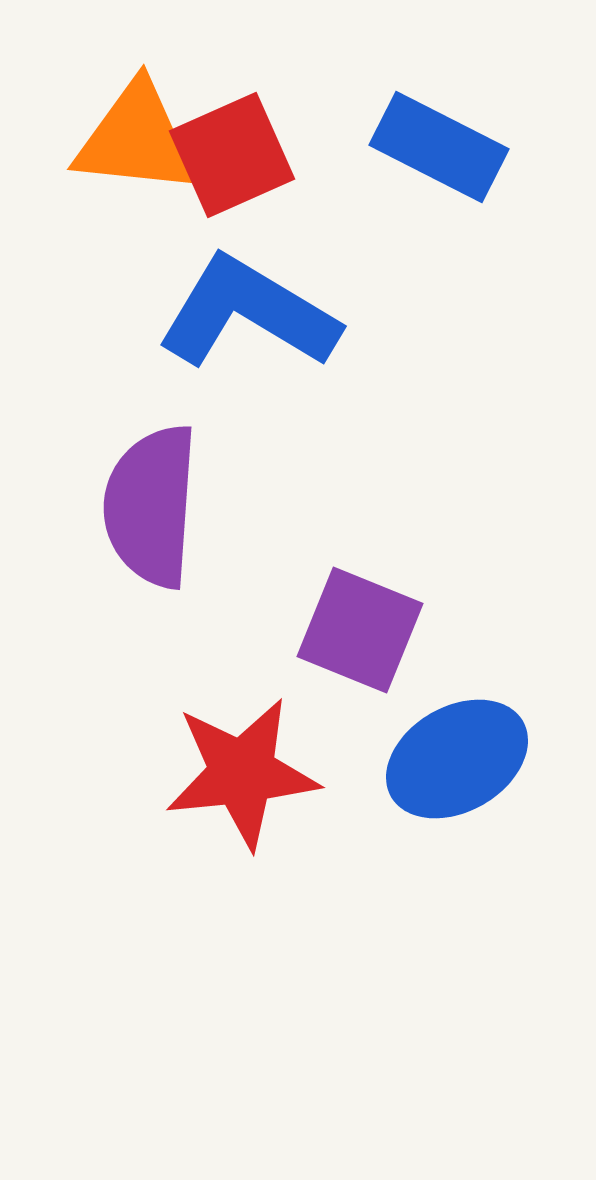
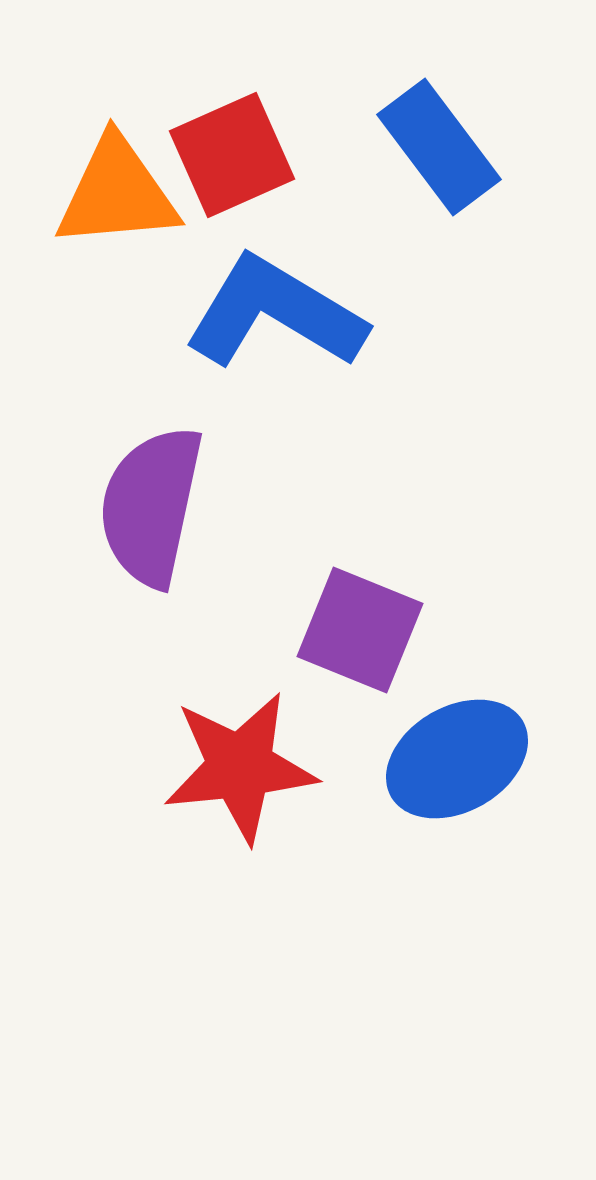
orange triangle: moved 19 px left, 54 px down; rotated 11 degrees counterclockwise
blue rectangle: rotated 26 degrees clockwise
blue L-shape: moved 27 px right
purple semicircle: rotated 8 degrees clockwise
red star: moved 2 px left, 6 px up
